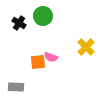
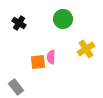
green circle: moved 20 px right, 3 px down
yellow cross: moved 2 px down; rotated 12 degrees clockwise
pink semicircle: rotated 72 degrees clockwise
gray rectangle: rotated 49 degrees clockwise
